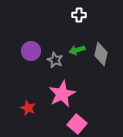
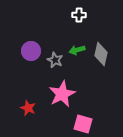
pink square: moved 6 px right; rotated 24 degrees counterclockwise
